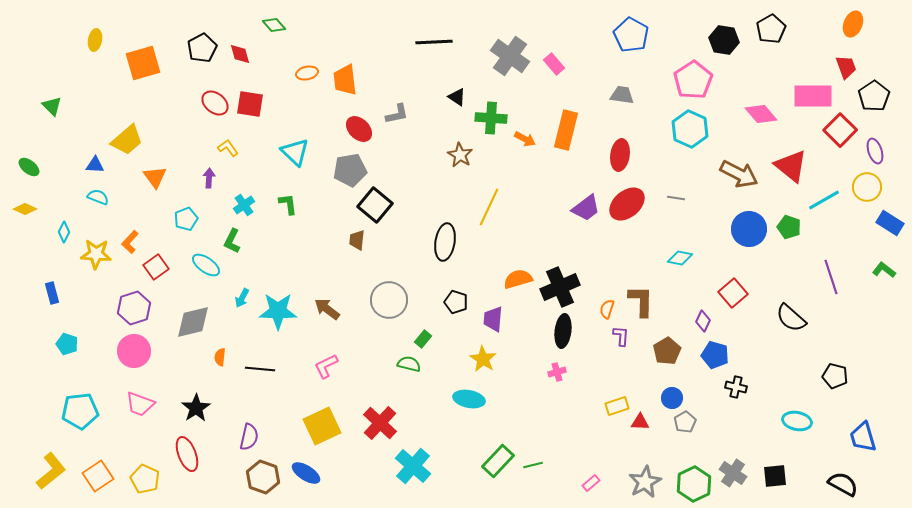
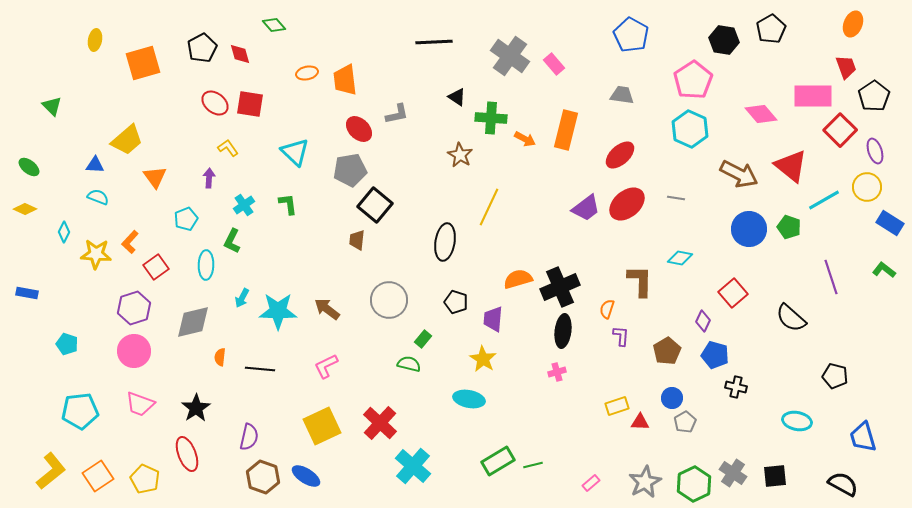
red ellipse at (620, 155): rotated 40 degrees clockwise
cyan ellipse at (206, 265): rotated 56 degrees clockwise
blue rectangle at (52, 293): moved 25 px left; rotated 65 degrees counterclockwise
brown L-shape at (641, 301): moved 1 px left, 20 px up
green rectangle at (498, 461): rotated 16 degrees clockwise
blue ellipse at (306, 473): moved 3 px down
